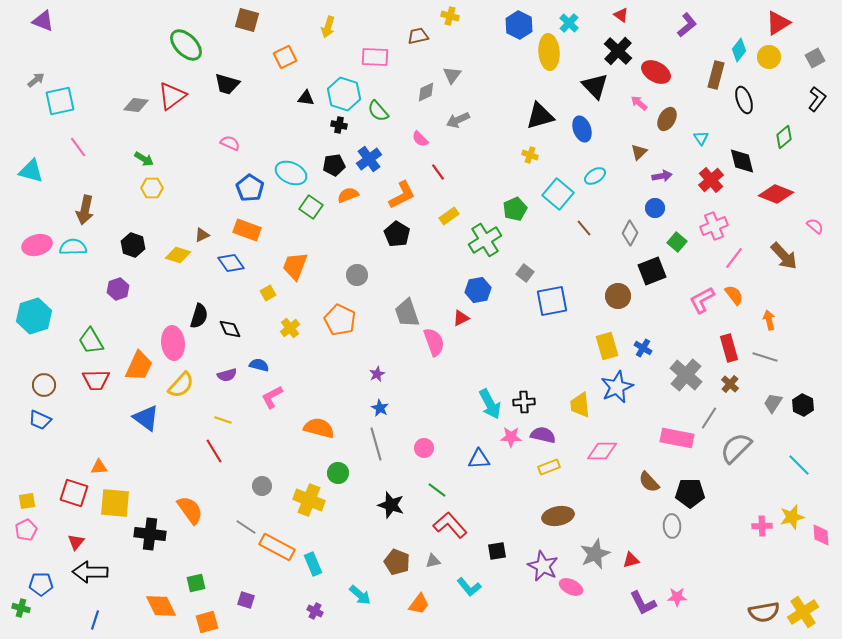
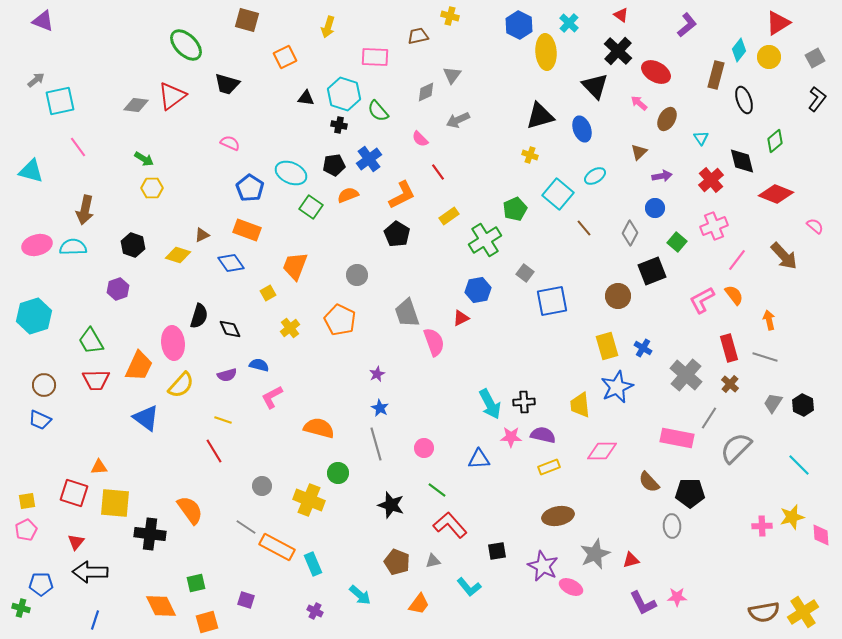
yellow ellipse at (549, 52): moved 3 px left
green diamond at (784, 137): moved 9 px left, 4 px down
pink line at (734, 258): moved 3 px right, 2 px down
